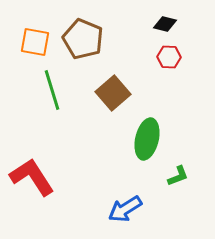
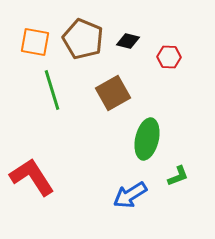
black diamond: moved 37 px left, 17 px down
brown square: rotated 12 degrees clockwise
blue arrow: moved 5 px right, 14 px up
